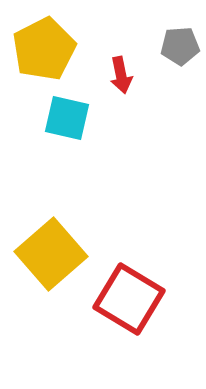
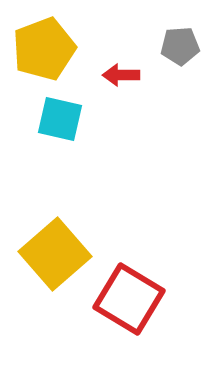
yellow pentagon: rotated 6 degrees clockwise
red arrow: rotated 102 degrees clockwise
cyan square: moved 7 px left, 1 px down
yellow square: moved 4 px right
